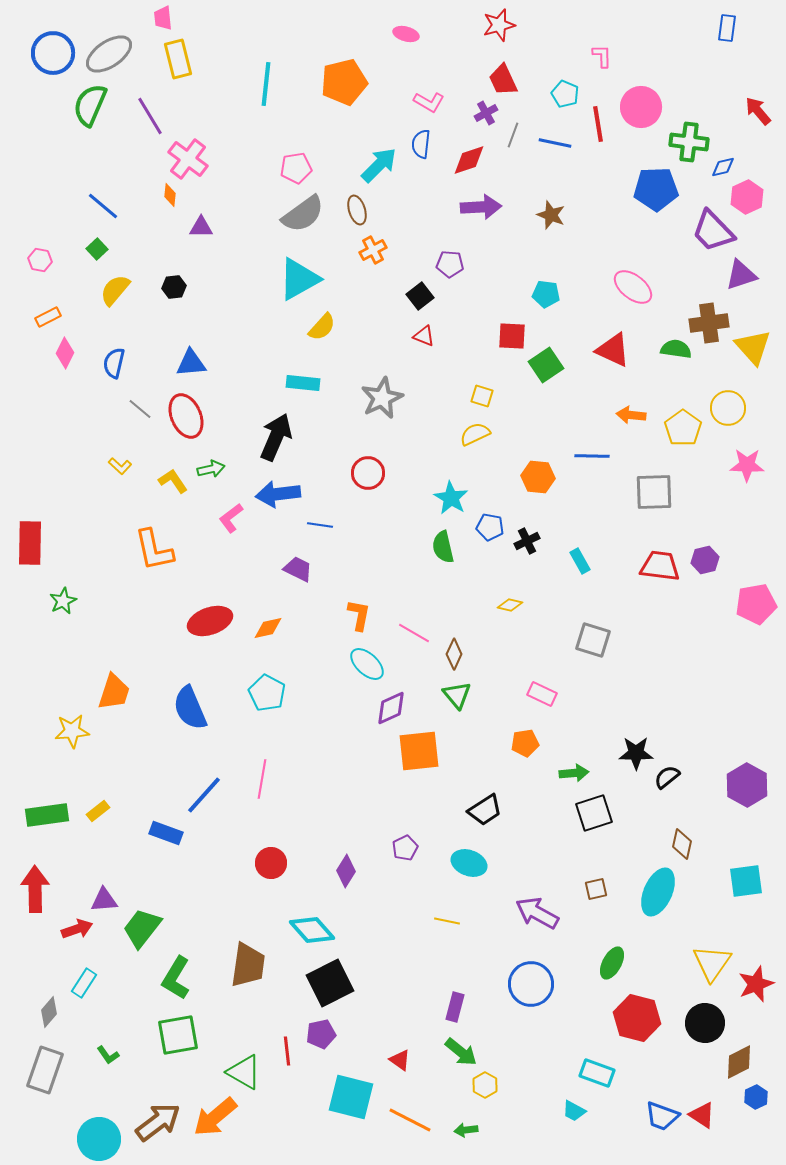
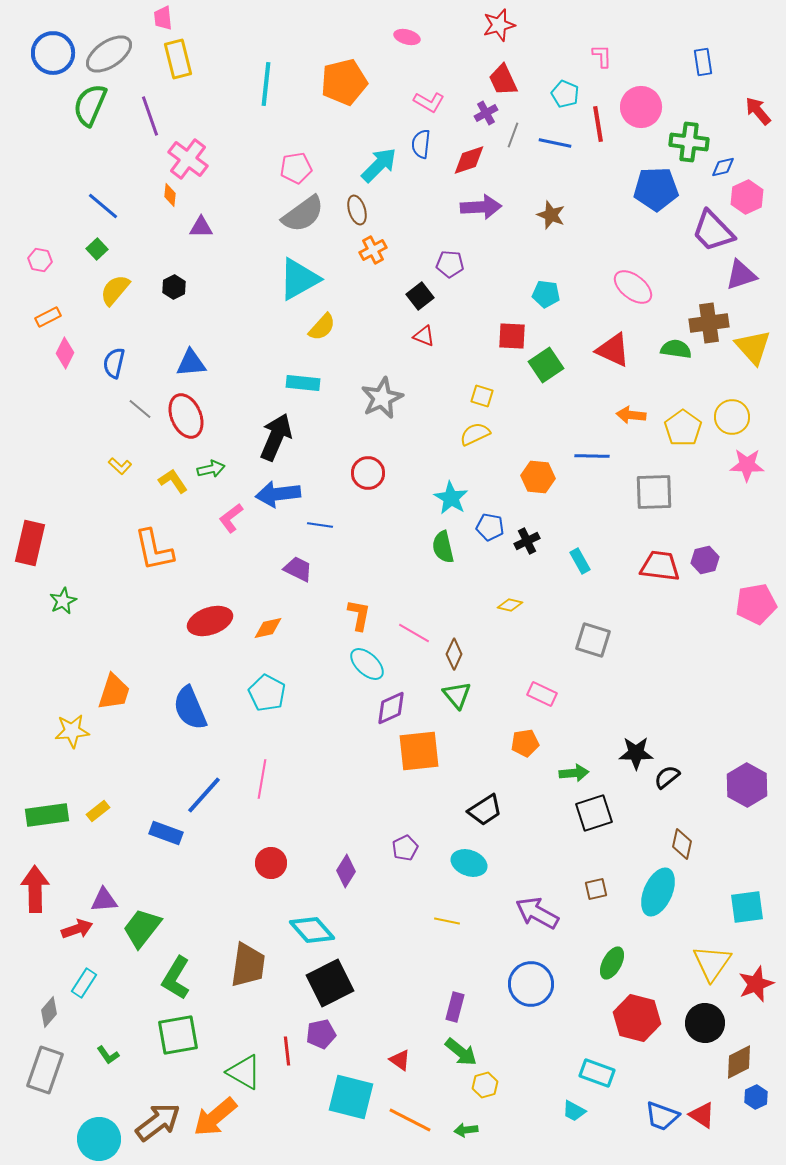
blue rectangle at (727, 28): moved 24 px left, 34 px down; rotated 16 degrees counterclockwise
pink ellipse at (406, 34): moved 1 px right, 3 px down
purple line at (150, 116): rotated 12 degrees clockwise
black hexagon at (174, 287): rotated 20 degrees counterclockwise
yellow circle at (728, 408): moved 4 px right, 9 px down
red rectangle at (30, 543): rotated 12 degrees clockwise
cyan square at (746, 881): moved 1 px right, 26 px down
yellow hexagon at (485, 1085): rotated 15 degrees clockwise
